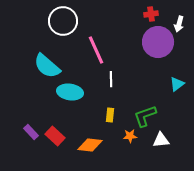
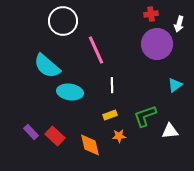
purple circle: moved 1 px left, 2 px down
white line: moved 1 px right, 6 px down
cyan triangle: moved 2 px left, 1 px down
yellow rectangle: rotated 64 degrees clockwise
orange star: moved 11 px left
white triangle: moved 9 px right, 9 px up
orange diamond: rotated 70 degrees clockwise
